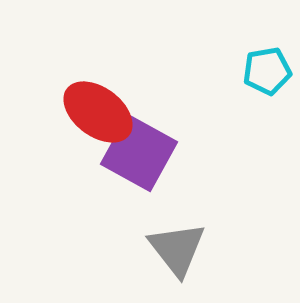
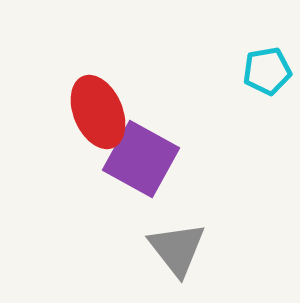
red ellipse: rotated 30 degrees clockwise
purple square: moved 2 px right, 6 px down
